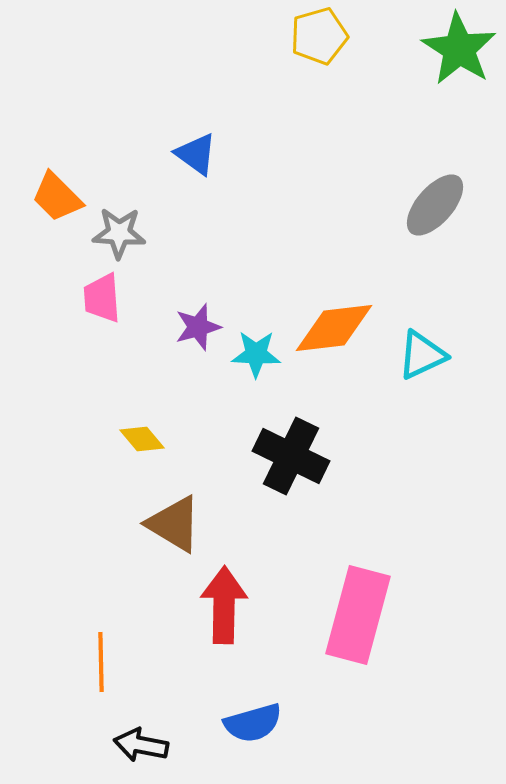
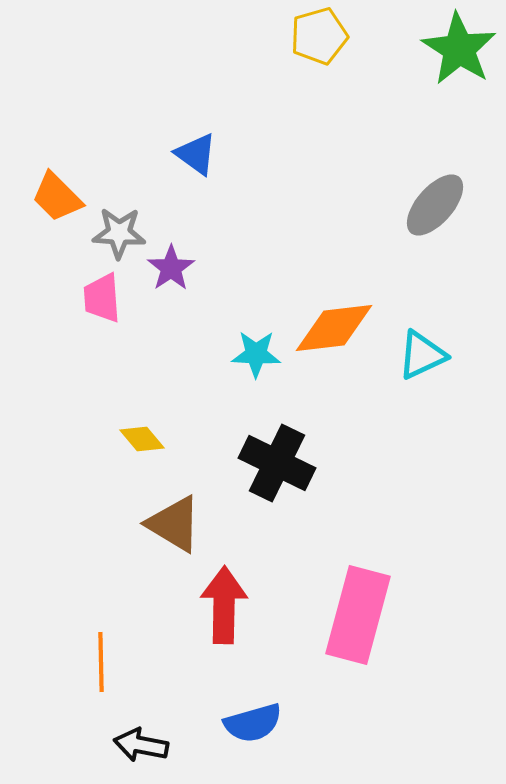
purple star: moved 27 px left, 59 px up; rotated 18 degrees counterclockwise
black cross: moved 14 px left, 7 px down
